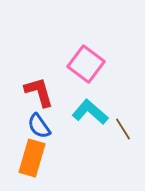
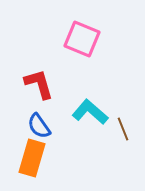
pink square: moved 4 px left, 25 px up; rotated 15 degrees counterclockwise
red L-shape: moved 8 px up
brown line: rotated 10 degrees clockwise
